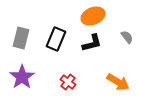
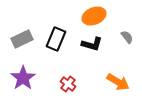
orange ellipse: moved 1 px right
gray rectangle: moved 1 px right, 1 px down; rotated 50 degrees clockwise
black L-shape: moved 1 px down; rotated 30 degrees clockwise
purple star: moved 1 px right, 1 px down
red cross: moved 2 px down
